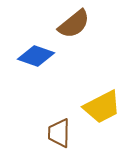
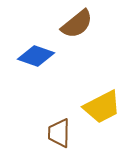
brown semicircle: moved 3 px right
